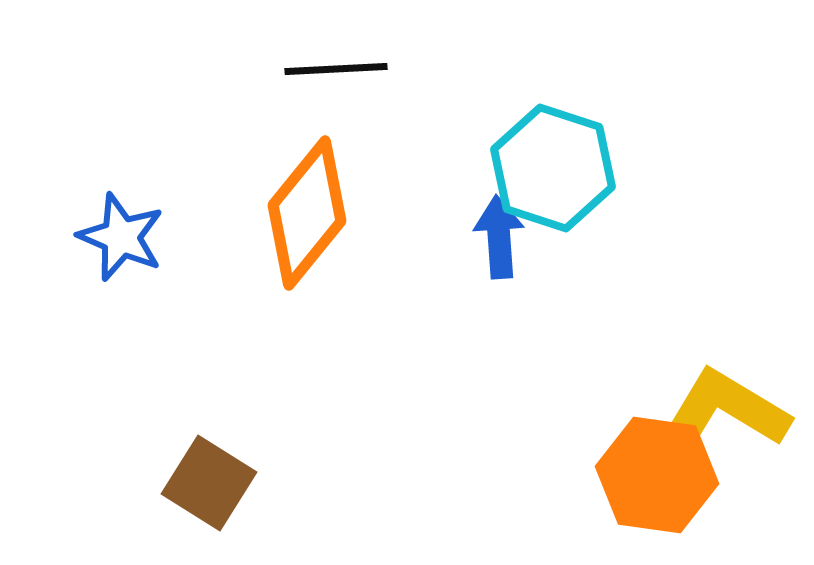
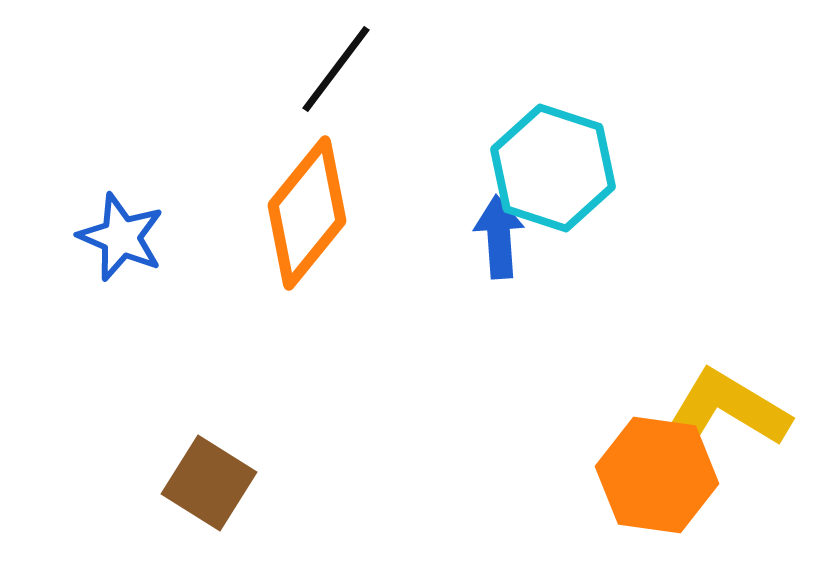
black line: rotated 50 degrees counterclockwise
